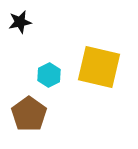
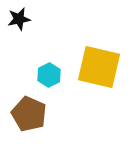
black star: moved 1 px left, 3 px up
brown pentagon: rotated 12 degrees counterclockwise
